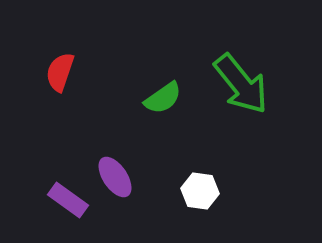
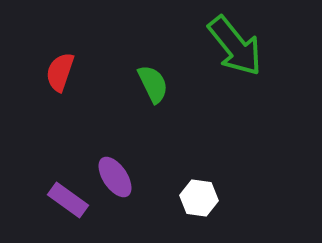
green arrow: moved 6 px left, 38 px up
green semicircle: moved 10 px left, 14 px up; rotated 81 degrees counterclockwise
white hexagon: moved 1 px left, 7 px down
